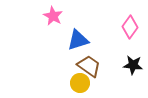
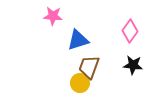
pink star: rotated 24 degrees counterclockwise
pink diamond: moved 4 px down
brown trapezoid: moved 1 px down; rotated 105 degrees counterclockwise
